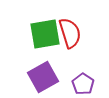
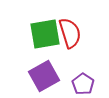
purple square: moved 1 px right, 1 px up
